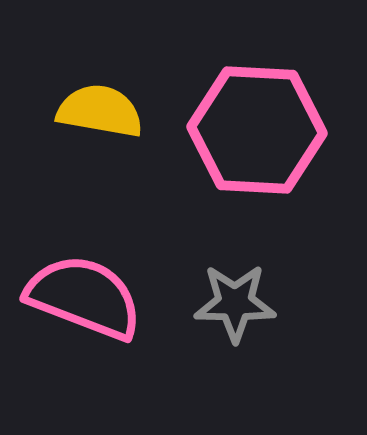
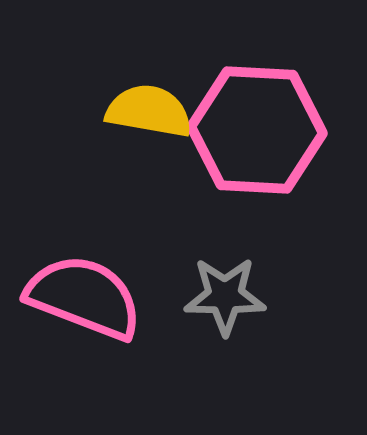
yellow semicircle: moved 49 px right
gray star: moved 10 px left, 7 px up
